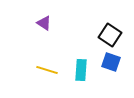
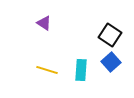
blue square: rotated 30 degrees clockwise
